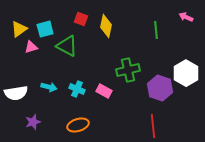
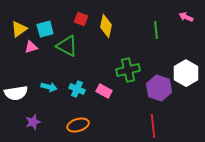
purple hexagon: moved 1 px left
